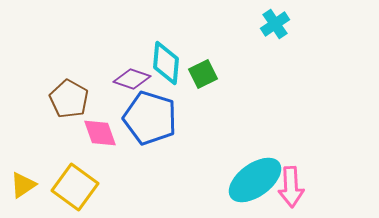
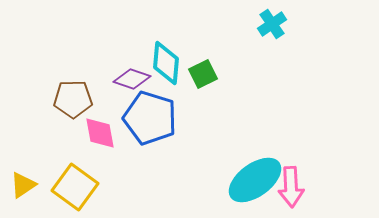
cyan cross: moved 3 px left
brown pentagon: moved 4 px right; rotated 30 degrees counterclockwise
pink diamond: rotated 9 degrees clockwise
